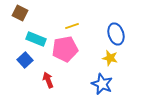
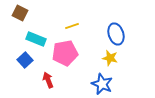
pink pentagon: moved 4 px down
